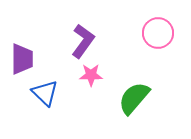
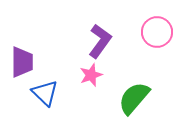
pink circle: moved 1 px left, 1 px up
purple L-shape: moved 17 px right
purple trapezoid: moved 3 px down
pink star: rotated 20 degrees counterclockwise
